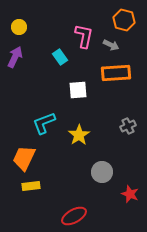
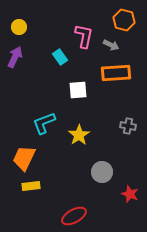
gray cross: rotated 35 degrees clockwise
